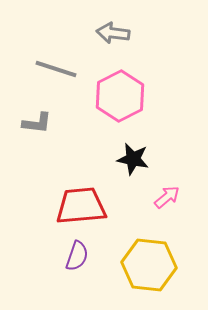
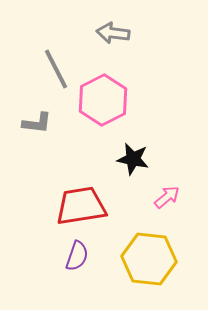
gray line: rotated 45 degrees clockwise
pink hexagon: moved 17 px left, 4 px down
red trapezoid: rotated 4 degrees counterclockwise
yellow hexagon: moved 6 px up
